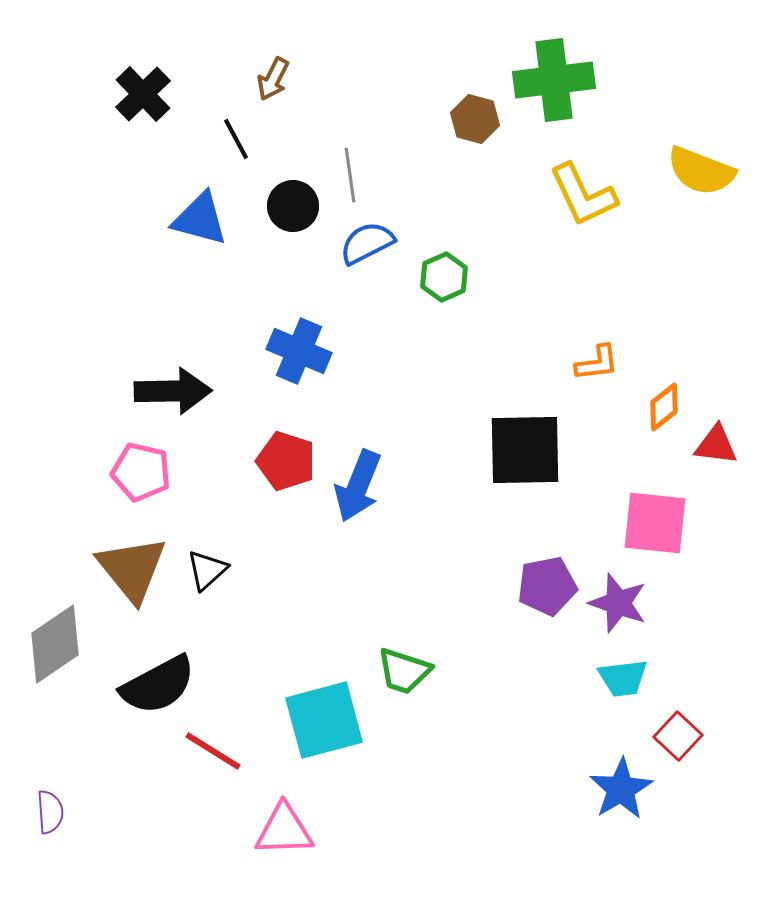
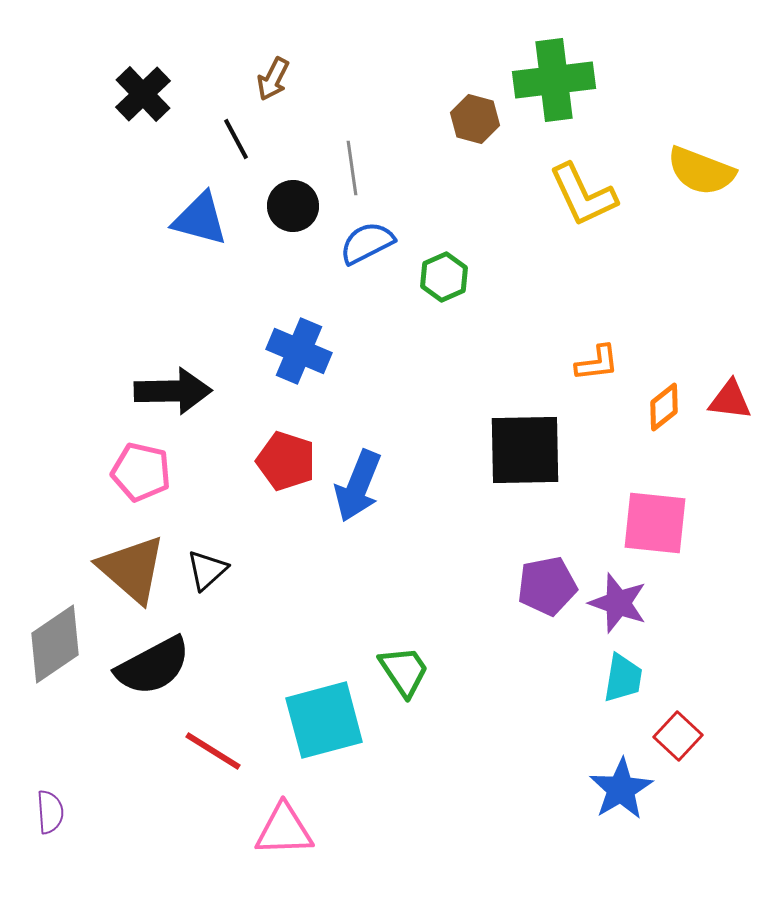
gray line: moved 2 px right, 7 px up
red triangle: moved 14 px right, 45 px up
brown triangle: rotated 10 degrees counterclockwise
green trapezoid: rotated 142 degrees counterclockwise
cyan trapezoid: rotated 74 degrees counterclockwise
black semicircle: moved 5 px left, 19 px up
